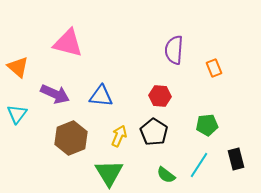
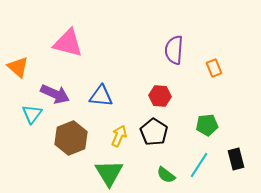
cyan triangle: moved 15 px right
